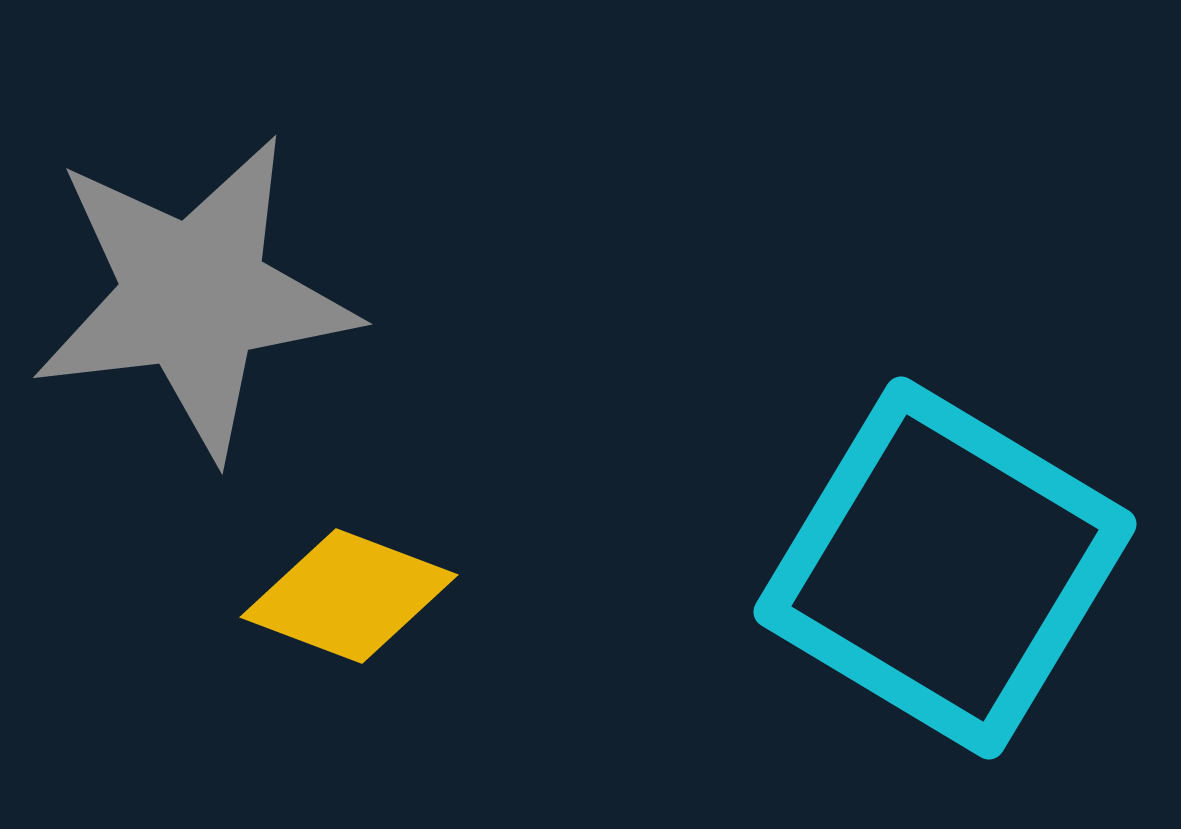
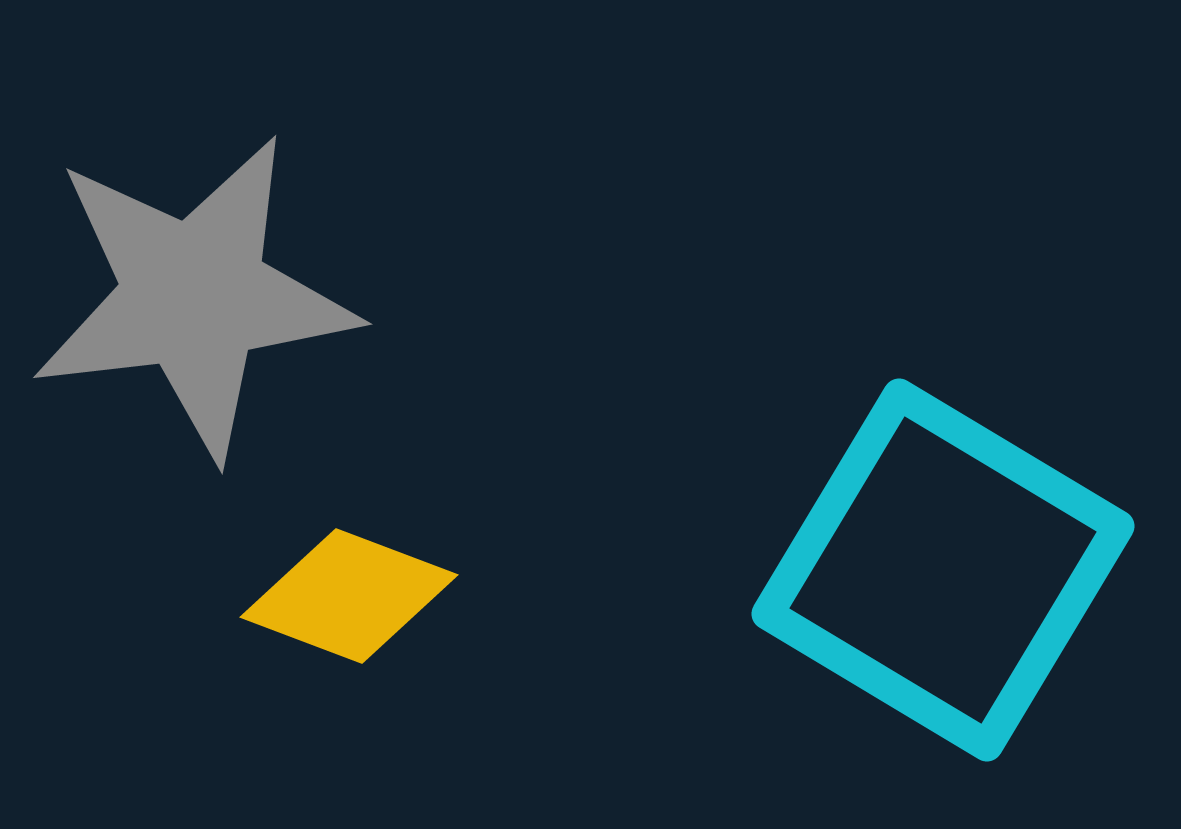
cyan square: moved 2 px left, 2 px down
